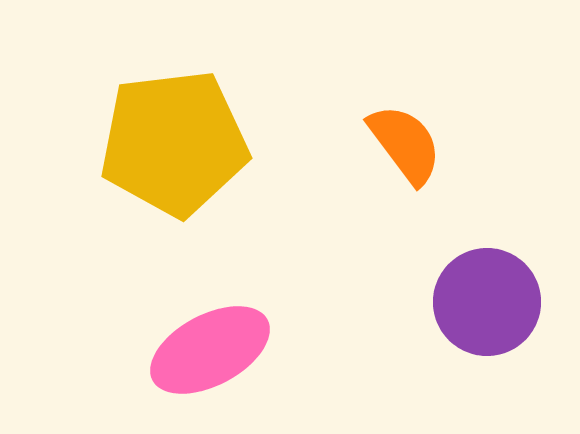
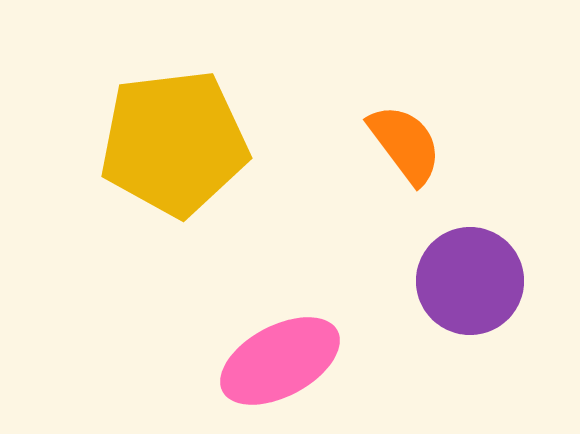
purple circle: moved 17 px left, 21 px up
pink ellipse: moved 70 px right, 11 px down
